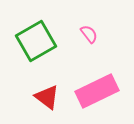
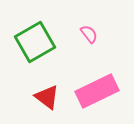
green square: moved 1 px left, 1 px down
